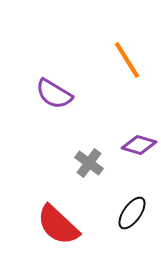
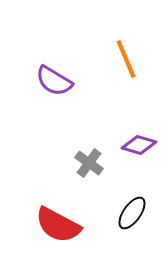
orange line: moved 1 px left, 1 px up; rotated 9 degrees clockwise
purple semicircle: moved 13 px up
red semicircle: rotated 15 degrees counterclockwise
